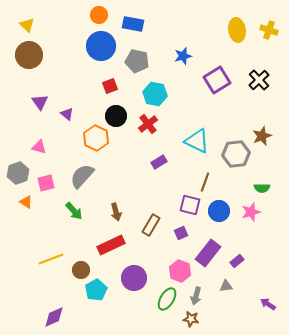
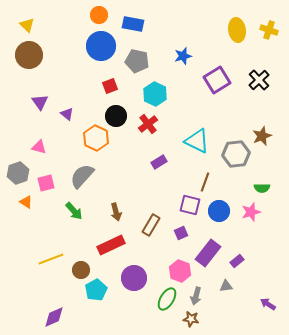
cyan hexagon at (155, 94): rotated 15 degrees clockwise
